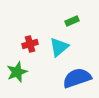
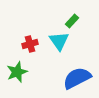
green rectangle: rotated 24 degrees counterclockwise
cyan triangle: moved 6 px up; rotated 25 degrees counterclockwise
blue semicircle: rotated 8 degrees counterclockwise
